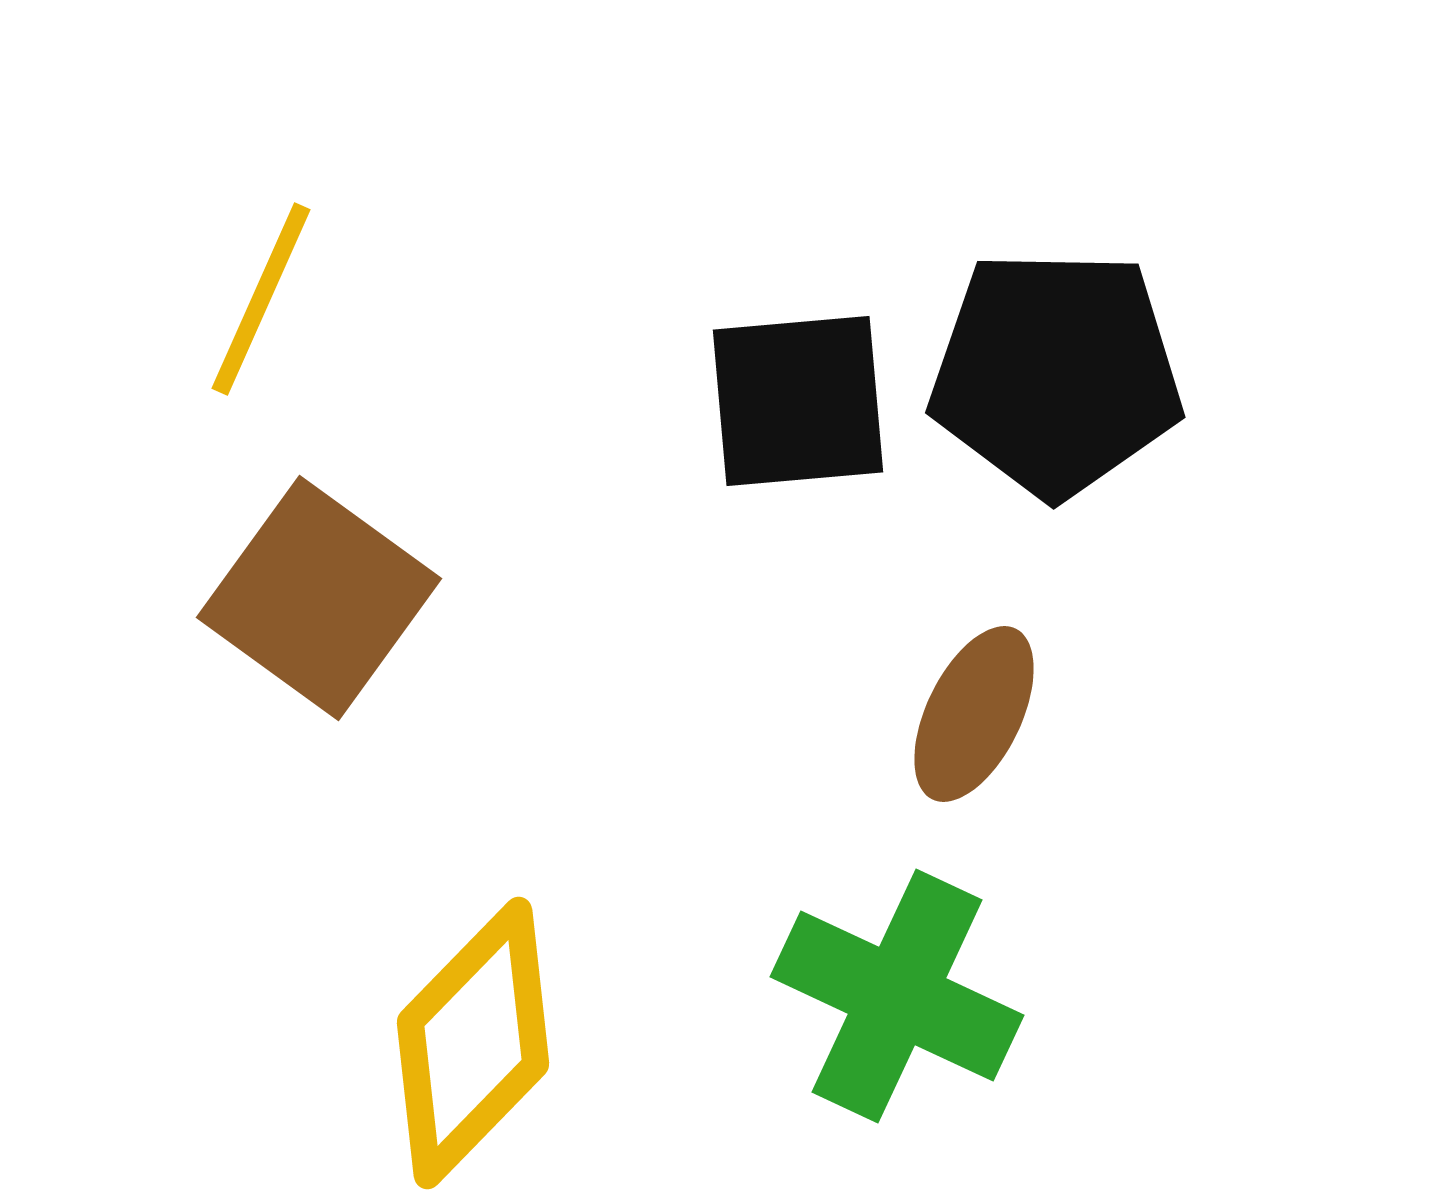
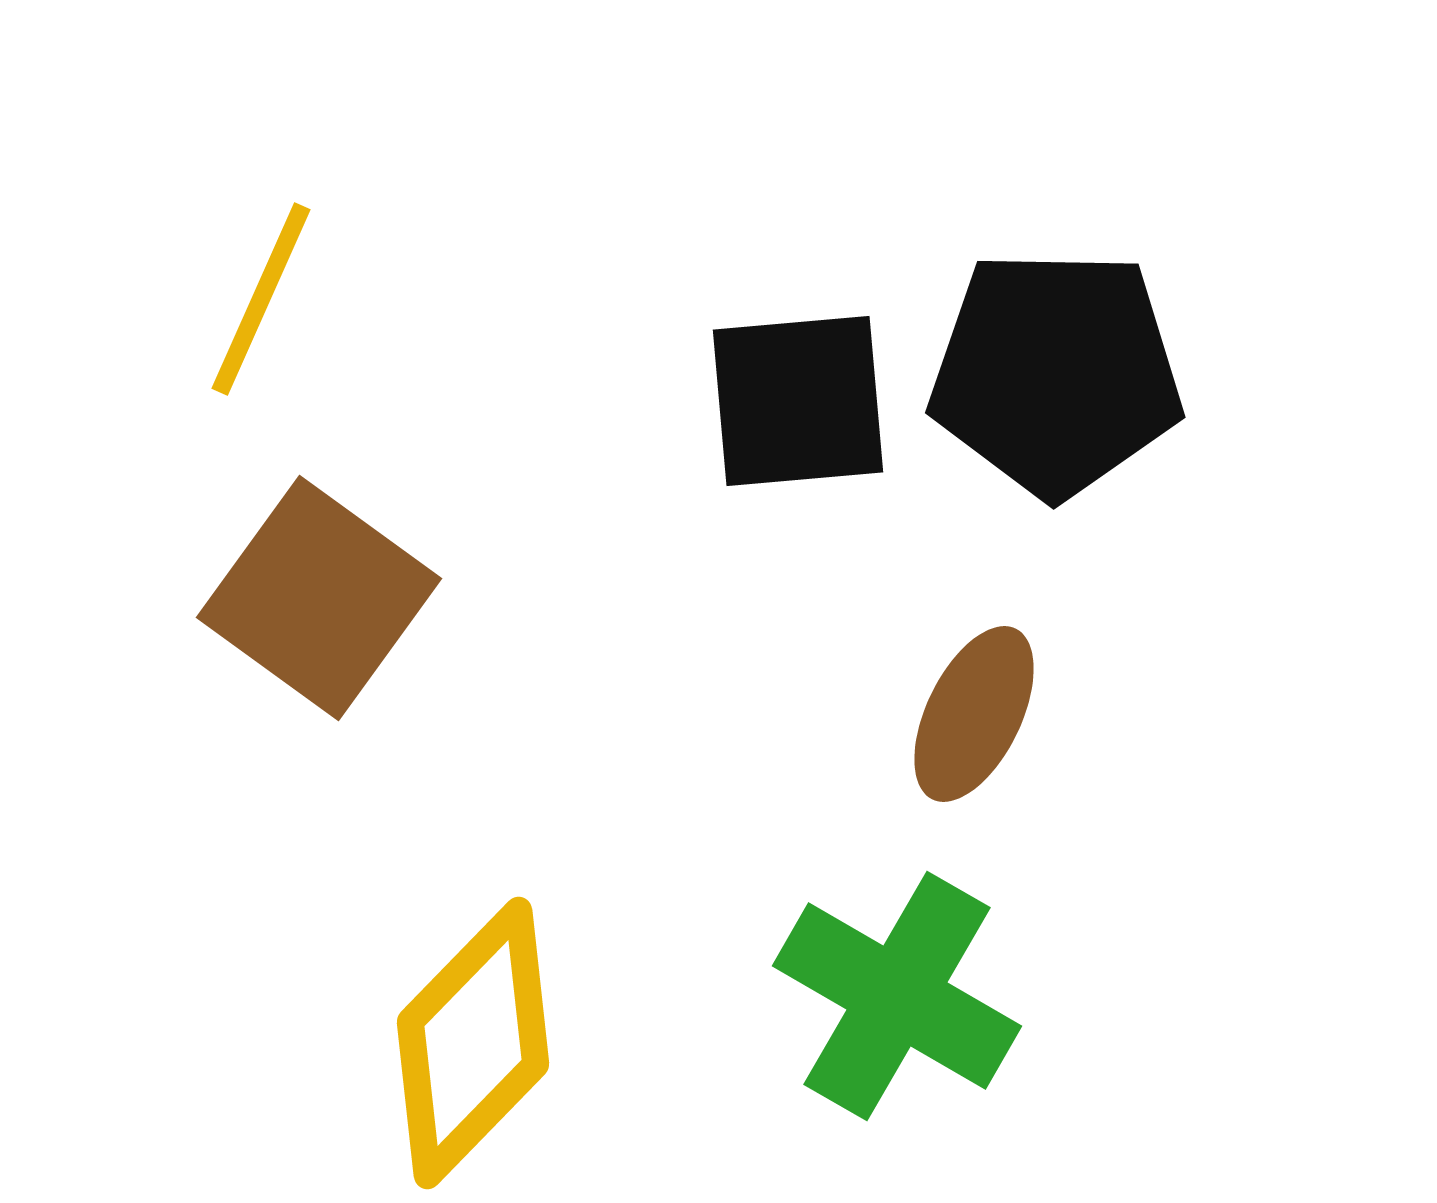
green cross: rotated 5 degrees clockwise
